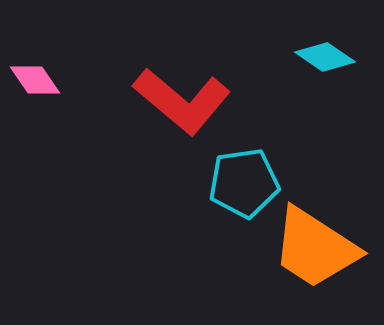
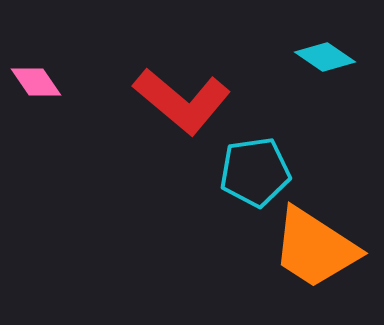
pink diamond: moved 1 px right, 2 px down
cyan pentagon: moved 11 px right, 11 px up
